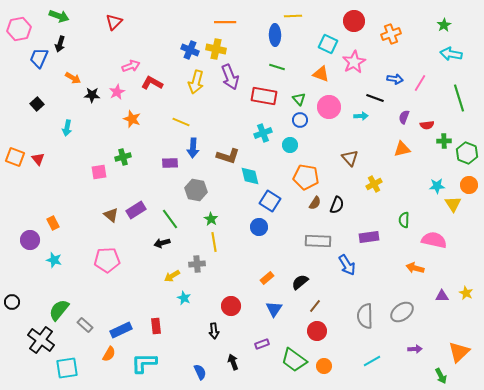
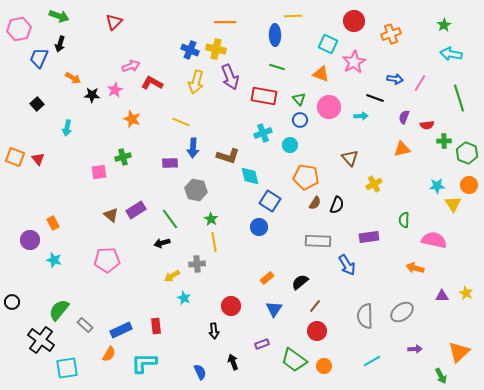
pink star at (117, 92): moved 2 px left, 2 px up
